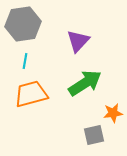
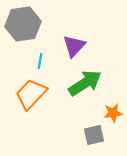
purple triangle: moved 4 px left, 5 px down
cyan line: moved 15 px right
orange trapezoid: rotated 32 degrees counterclockwise
